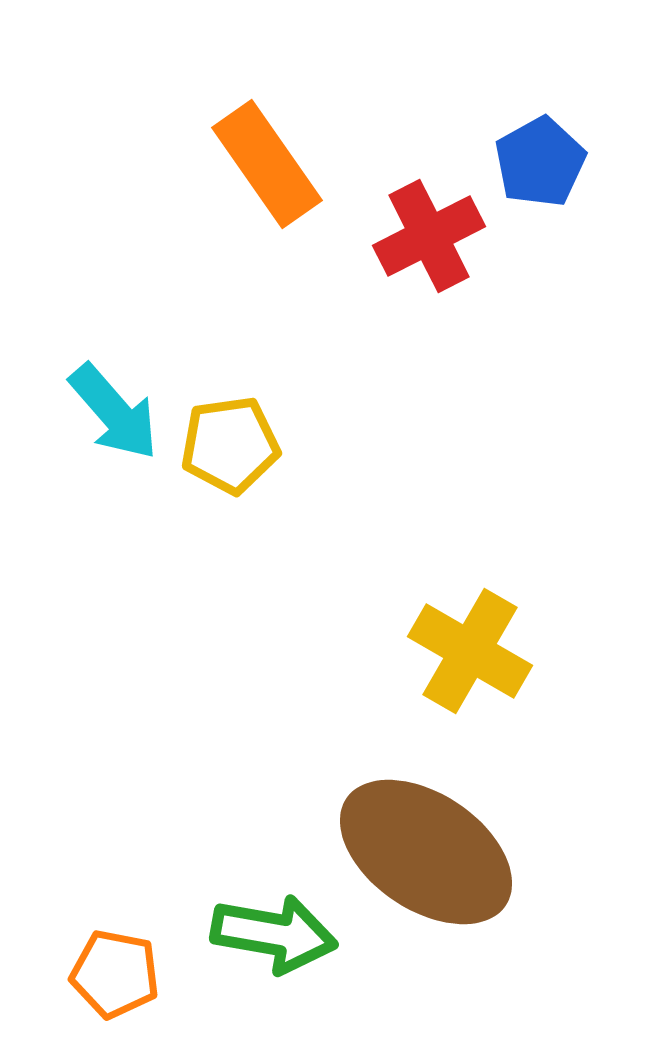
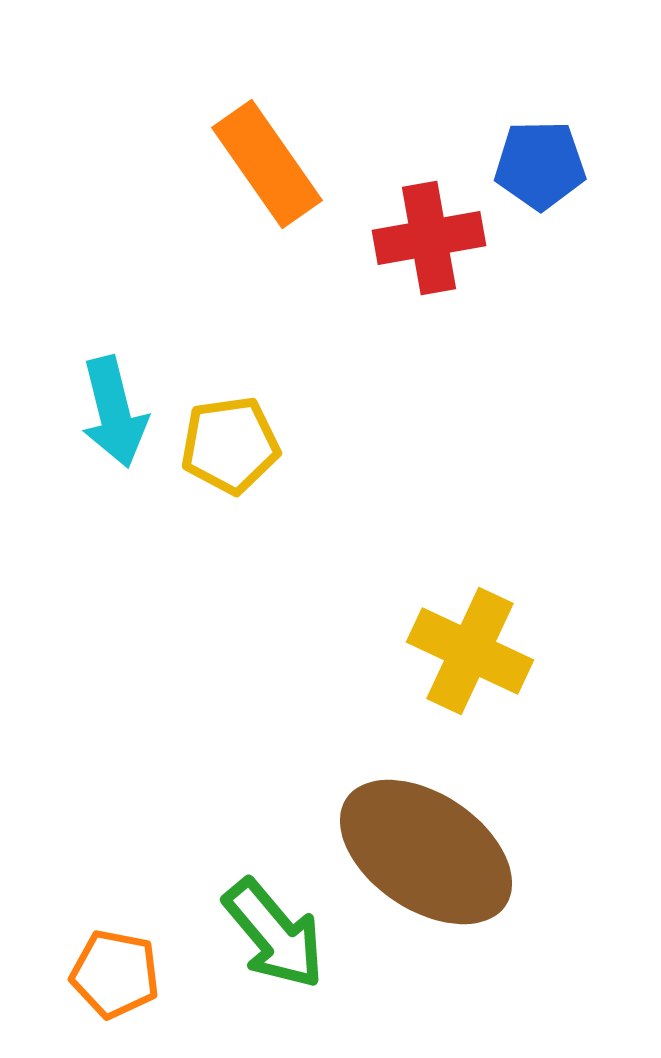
blue pentagon: moved 3 px down; rotated 28 degrees clockwise
red cross: moved 2 px down; rotated 17 degrees clockwise
cyan arrow: rotated 27 degrees clockwise
yellow cross: rotated 5 degrees counterclockwise
green arrow: rotated 40 degrees clockwise
